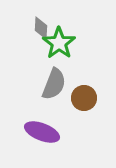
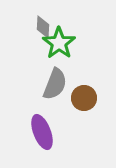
gray diamond: moved 2 px right, 1 px up
gray semicircle: moved 1 px right
purple ellipse: rotated 48 degrees clockwise
